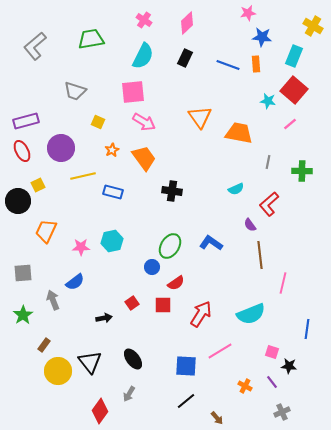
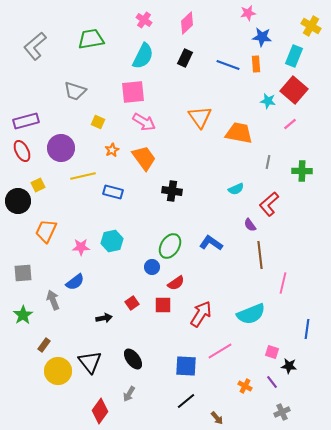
yellow cross at (313, 26): moved 2 px left
